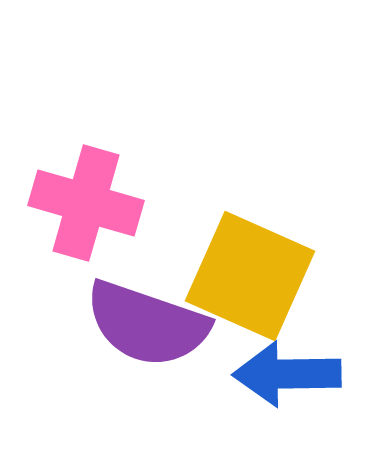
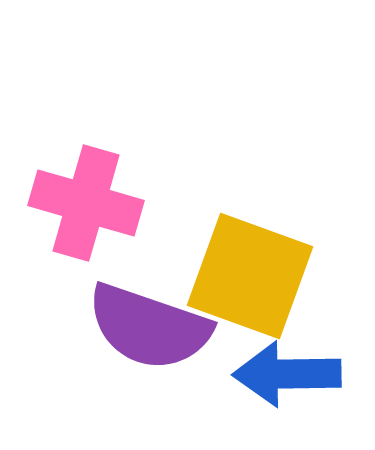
yellow square: rotated 4 degrees counterclockwise
purple semicircle: moved 2 px right, 3 px down
